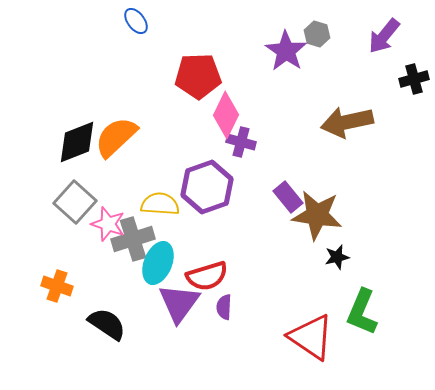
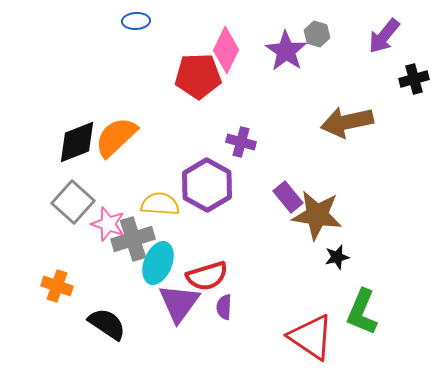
blue ellipse: rotated 56 degrees counterclockwise
pink diamond: moved 65 px up
purple hexagon: moved 2 px up; rotated 12 degrees counterclockwise
gray square: moved 2 px left
